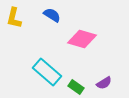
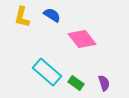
yellow L-shape: moved 8 px right, 1 px up
pink diamond: rotated 36 degrees clockwise
purple semicircle: rotated 77 degrees counterclockwise
green rectangle: moved 4 px up
